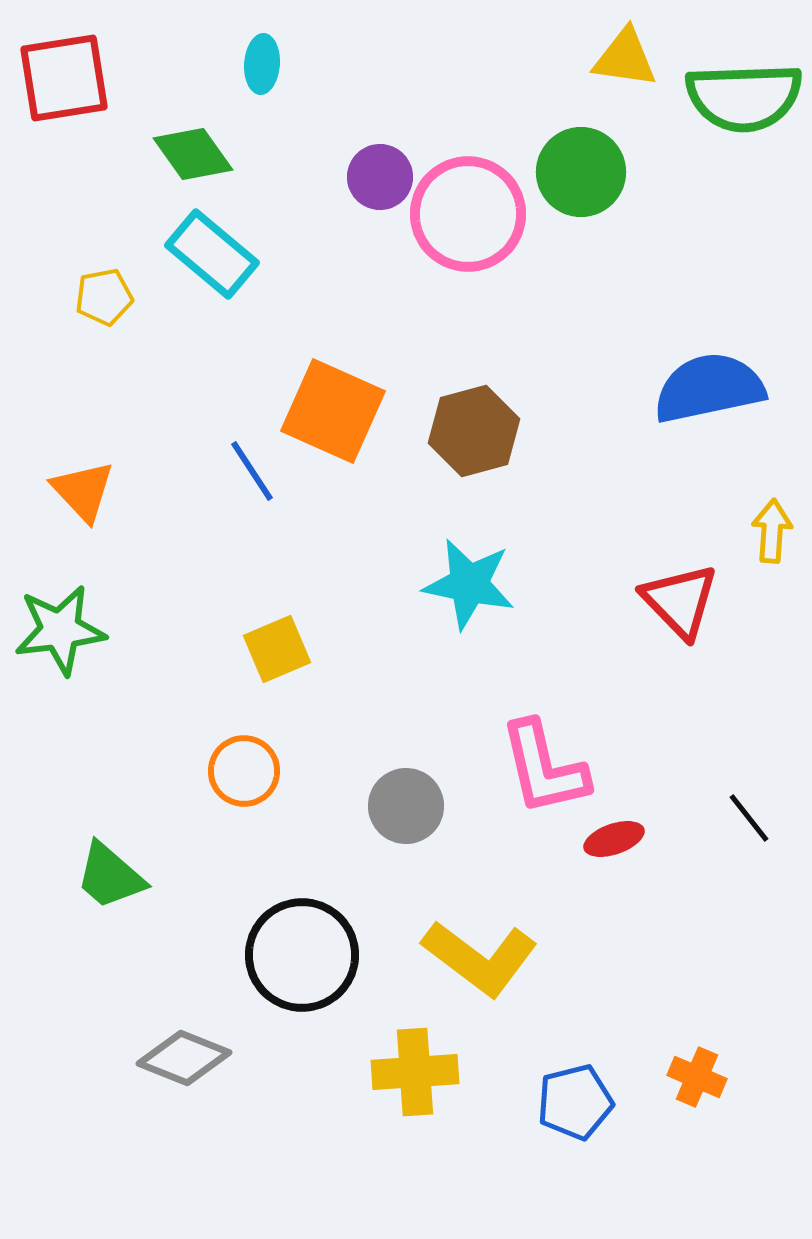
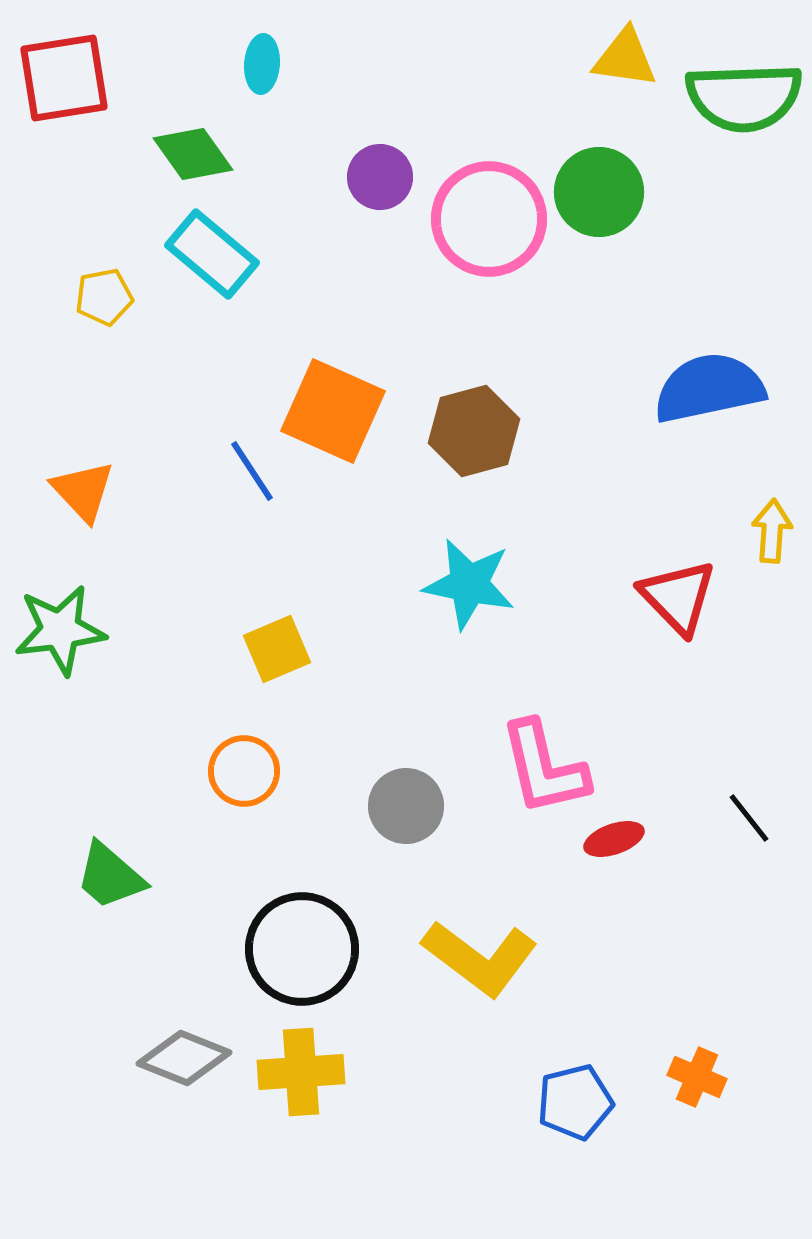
green circle: moved 18 px right, 20 px down
pink circle: moved 21 px right, 5 px down
red triangle: moved 2 px left, 4 px up
black circle: moved 6 px up
yellow cross: moved 114 px left
